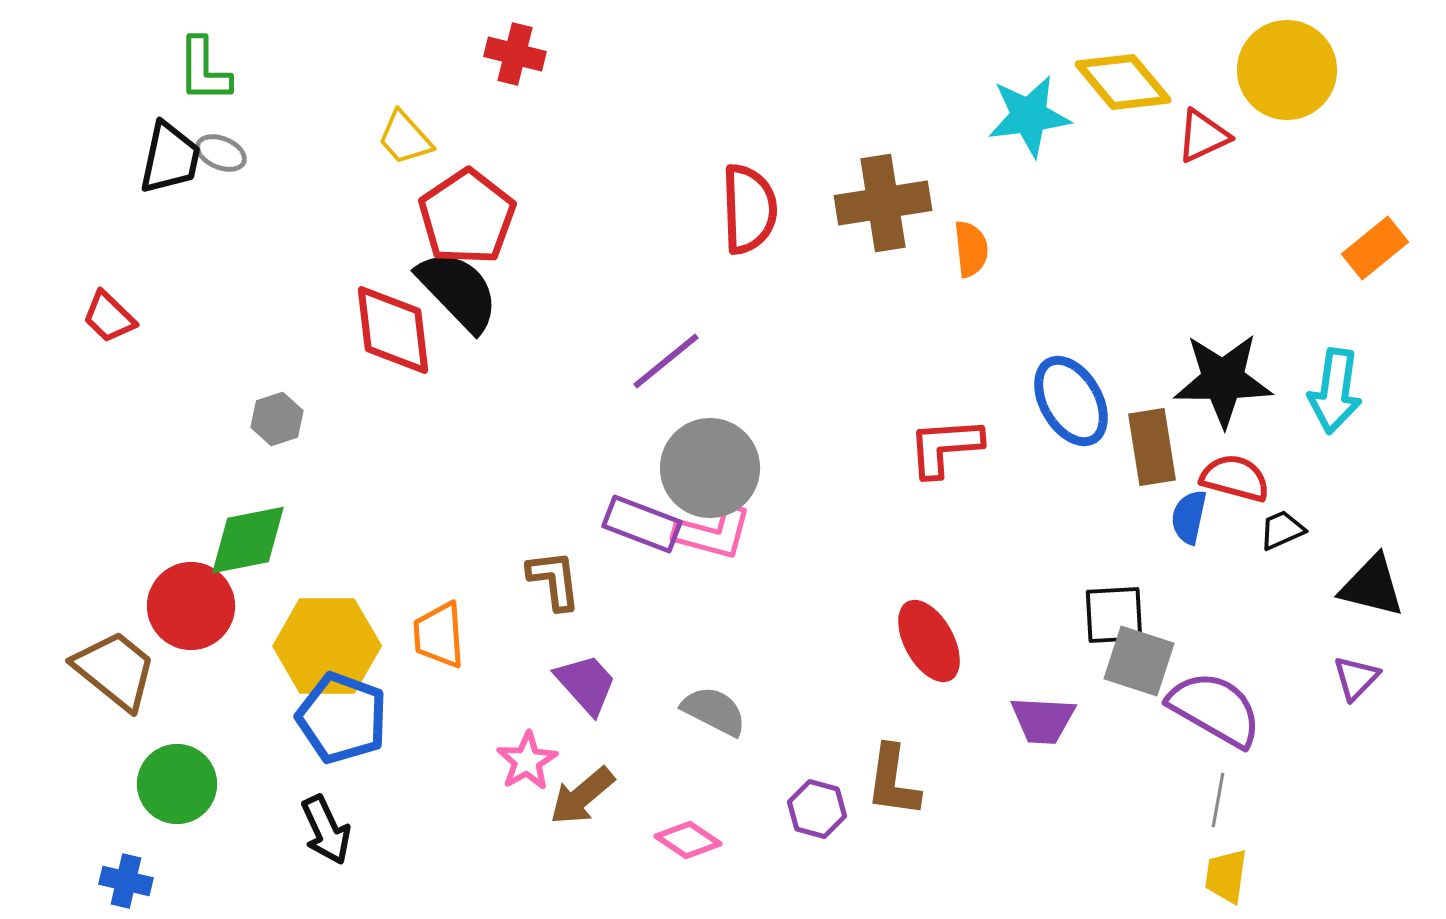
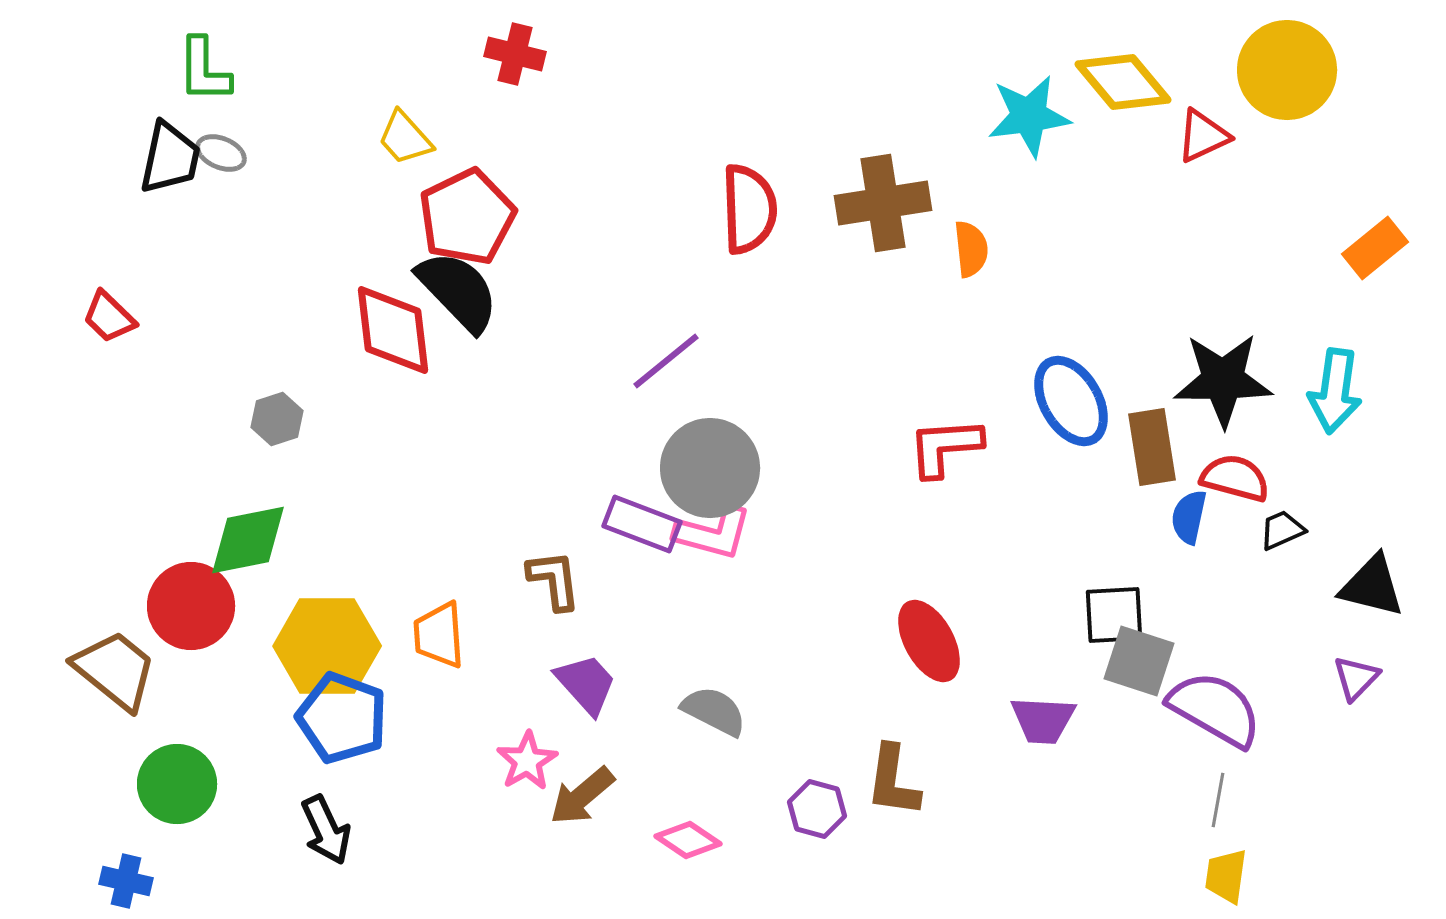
red pentagon at (467, 217): rotated 8 degrees clockwise
